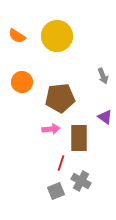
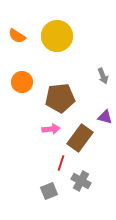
purple triangle: rotated 21 degrees counterclockwise
brown rectangle: moved 1 px right; rotated 36 degrees clockwise
gray square: moved 7 px left
